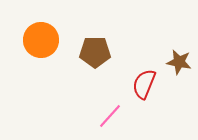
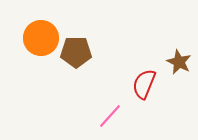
orange circle: moved 2 px up
brown pentagon: moved 19 px left
brown star: rotated 15 degrees clockwise
